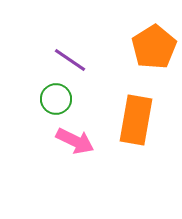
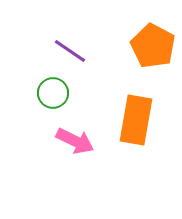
orange pentagon: moved 1 px left, 1 px up; rotated 12 degrees counterclockwise
purple line: moved 9 px up
green circle: moved 3 px left, 6 px up
